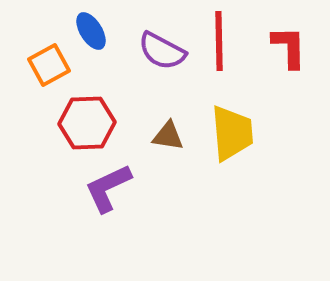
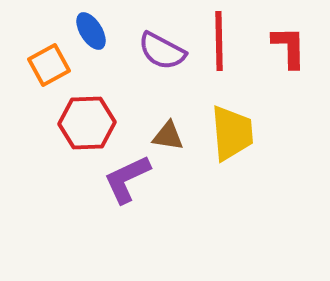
purple L-shape: moved 19 px right, 9 px up
